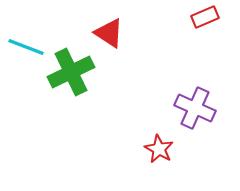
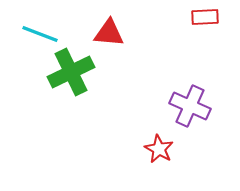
red rectangle: rotated 20 degrees clockwise
red triangle: rotated 28 degrees counterclockwise
cyan line: moved 14 px right, 13 px up
purple cross: moved 5 px left, 2 px up
